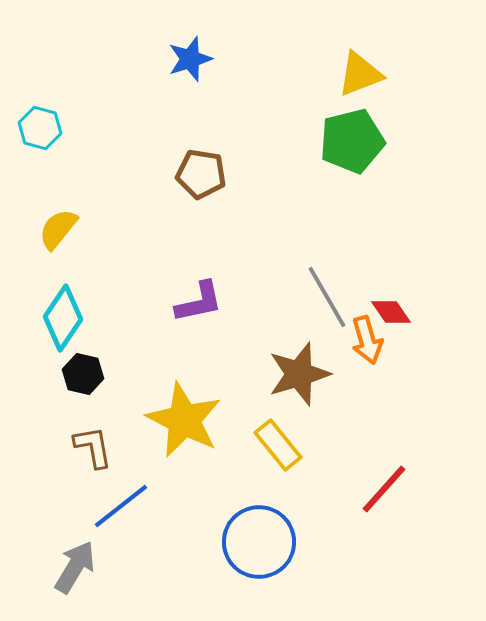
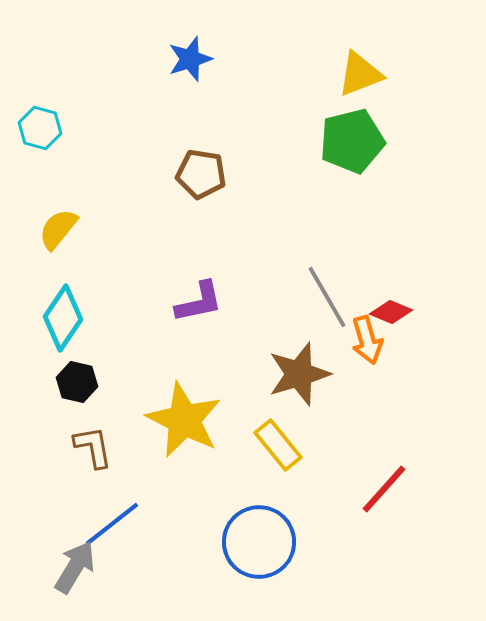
red diamond: rotated 33 degrees counterclockwise
black hexagon: moved 6 px left, 8 px down
blue line: moved 9 px left, 18 px down
